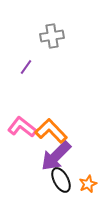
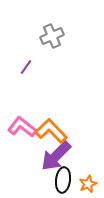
gray cross: rotated 15 degrees counterclockwise
black ellipse: moved 2 px right; rotated 35 degrees clockwise
